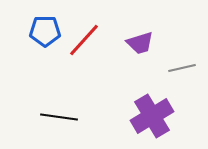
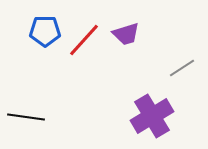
purple trapezoid: moved 14 px left, 9 px up
gray line: rotated 20 degrees counterclockwise
black line: moved 33 px left
